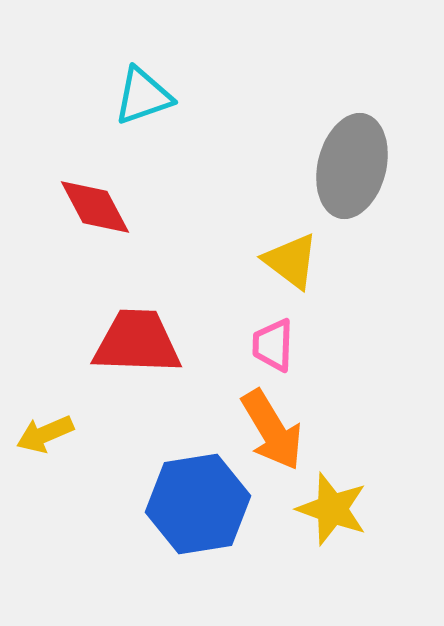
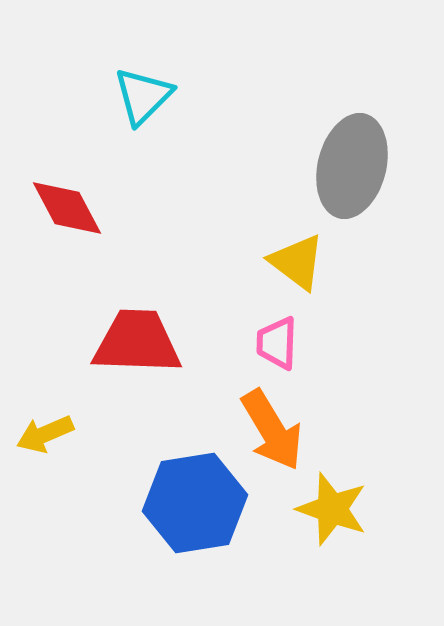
cyan triangle: rotated 26 degrees counterclockwise
red diamond: moved 28 px left, 1 px down
yellow triangle: moved 6 px right, 1 px down
pink trapezoid: moved 4 px right, 2 px up
blue hexagon: moved 3 px left, 1 px up
